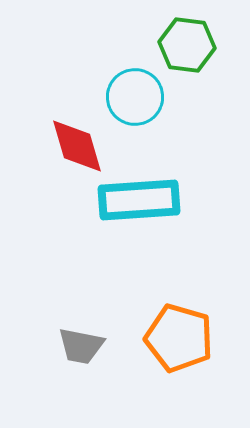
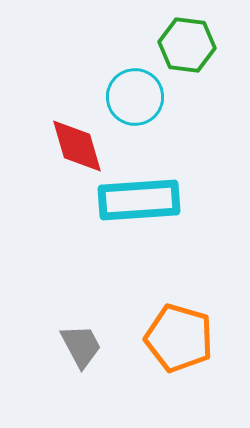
gray trapezoid: rotated 129 degrees counterclockwise
